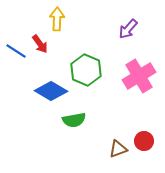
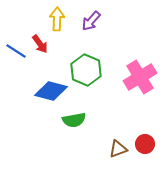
purple arrow: moved 37 px left, 8 px up
pink cross: moved 1 px right, 1 px down
blue diamond: rotated 16 degrees counterclockwise
red circle: moved 1 px right, 3 px down
